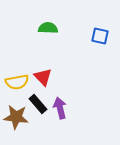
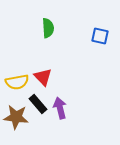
green semicircle: rotated 84 degrees clockwise
